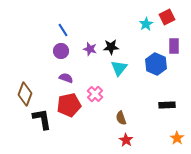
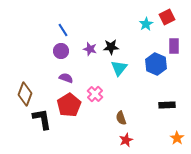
red pentagon: rotated 20 degrees counterclockwise
red star: rotated 16 degrees clockwise
